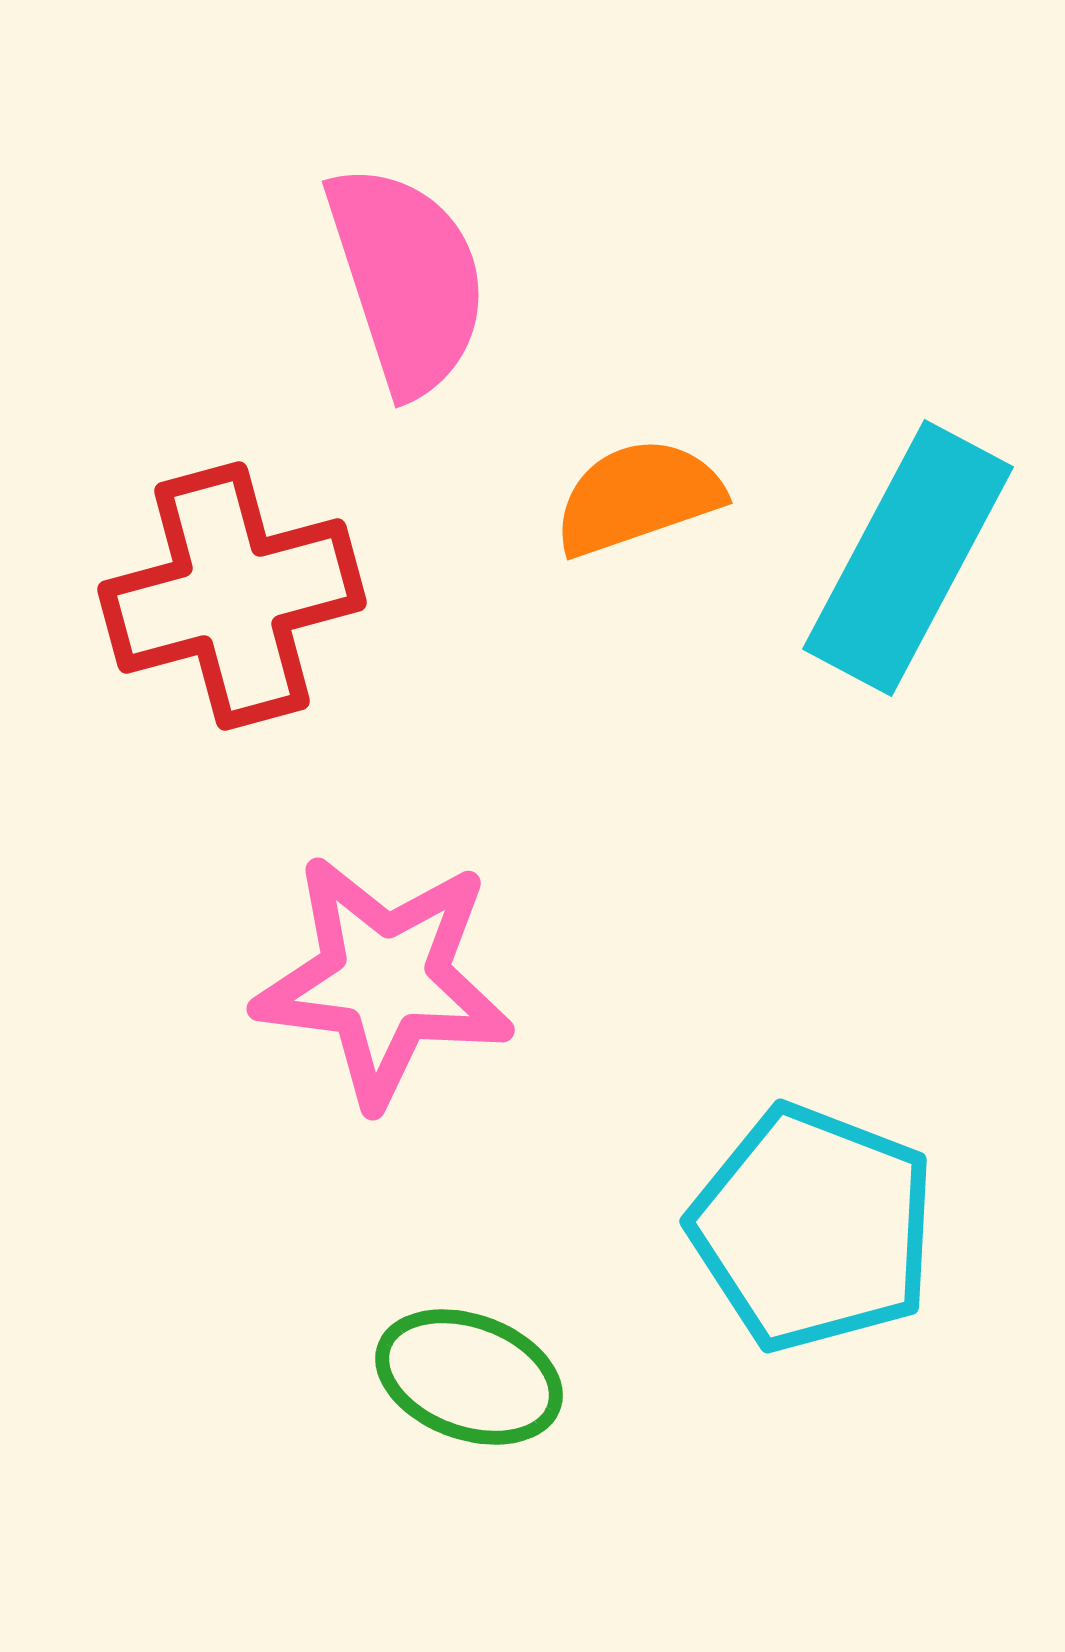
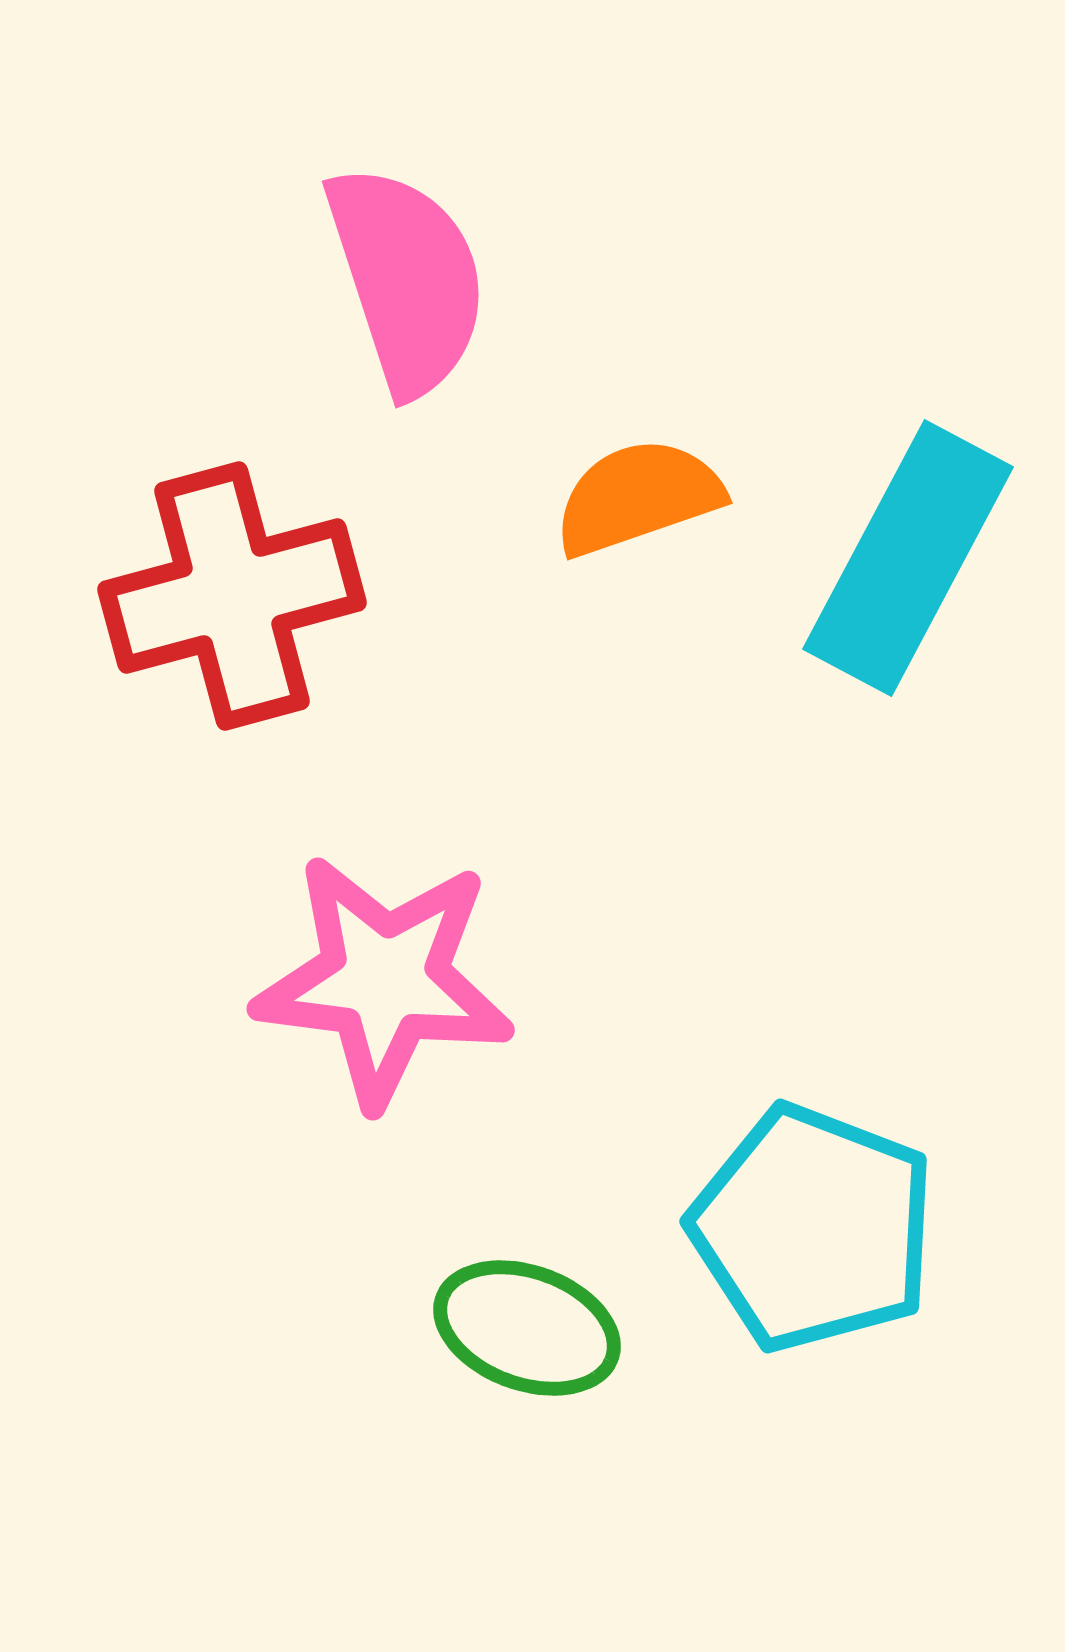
green ellipse: moved 58 px right, 49 px up
